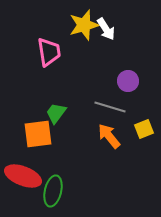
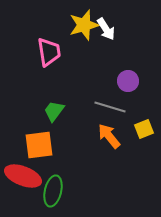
green trapezoid: moved 2 px left, 2 px up
orange square: moved 1 px right, 11 px down
